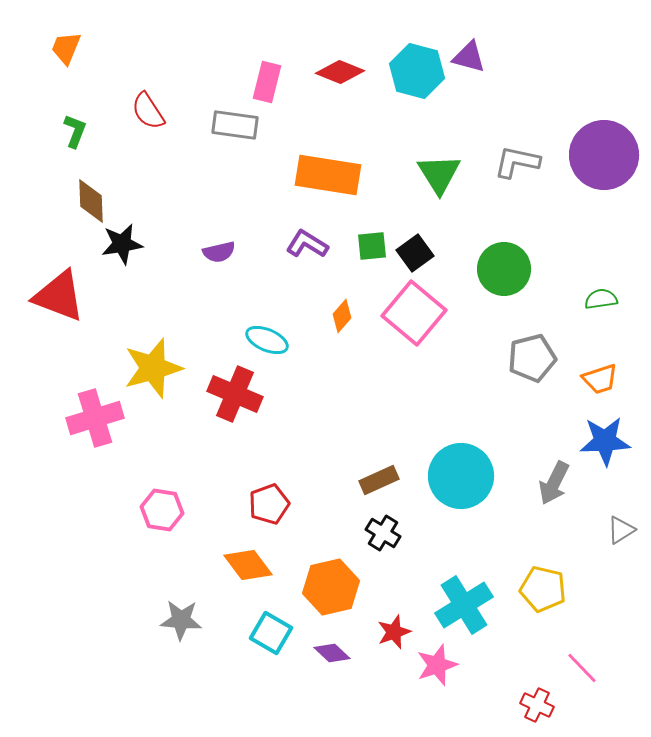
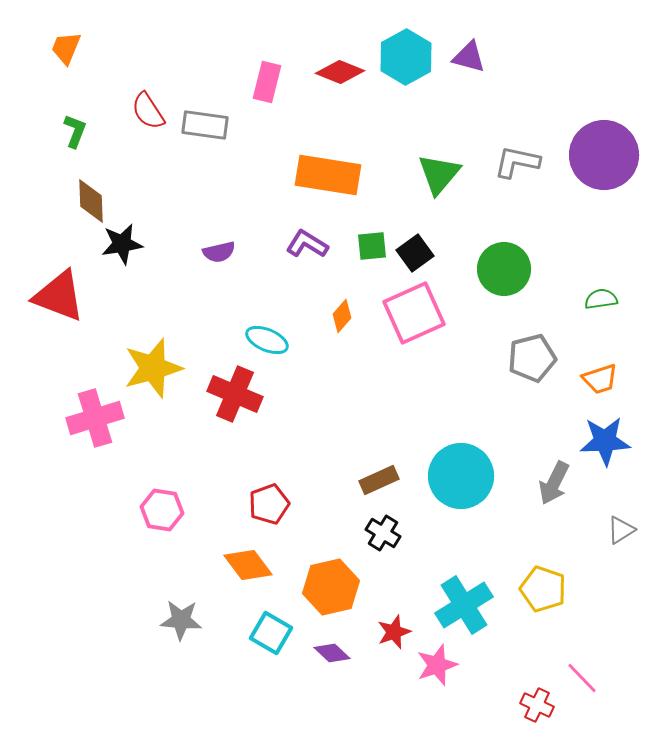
cyan hexagon at (417, 71): moved 11 px left, 14 px up; rotated 16 degrees clockwise
gray rectangle at (235, 125): moved 30 px left
green triangle at (439, 174): rotated 12 degrees clockwise
pink square at (414, 313): rotated 26 degrees clockwise
yellow pentagon at (543, 589): rotated 6 degrees clockwise
pink line at (582, 668): moved 10 px down
